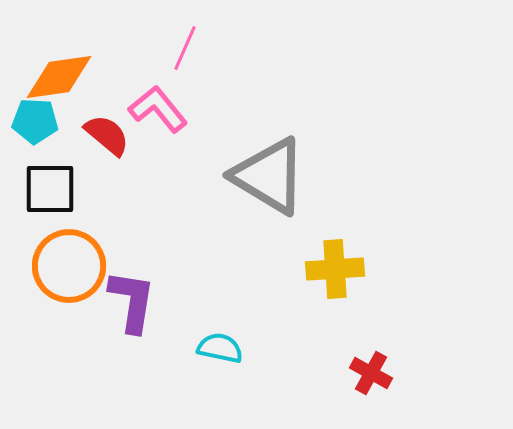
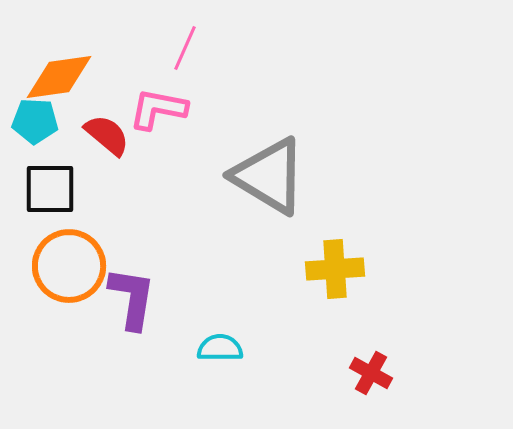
pink L-shape: rotated 40 degrees counterclockwise
purple L-shape: moved 3 px up
cyan semicircle: rotated 12 degrees counterclockwise
